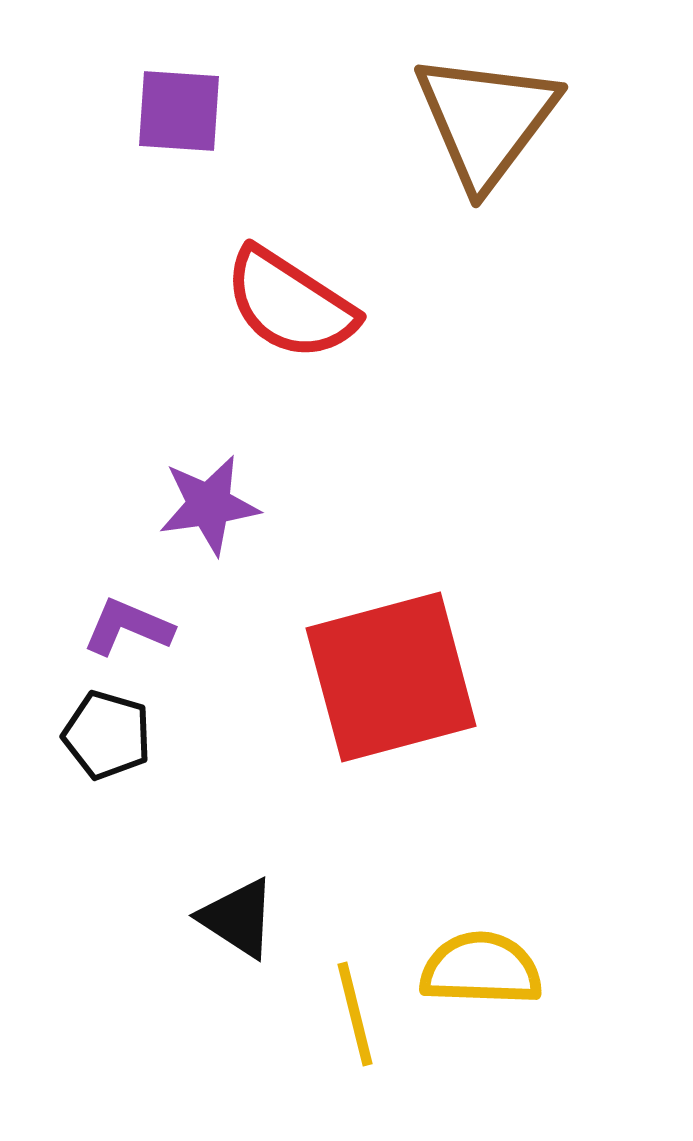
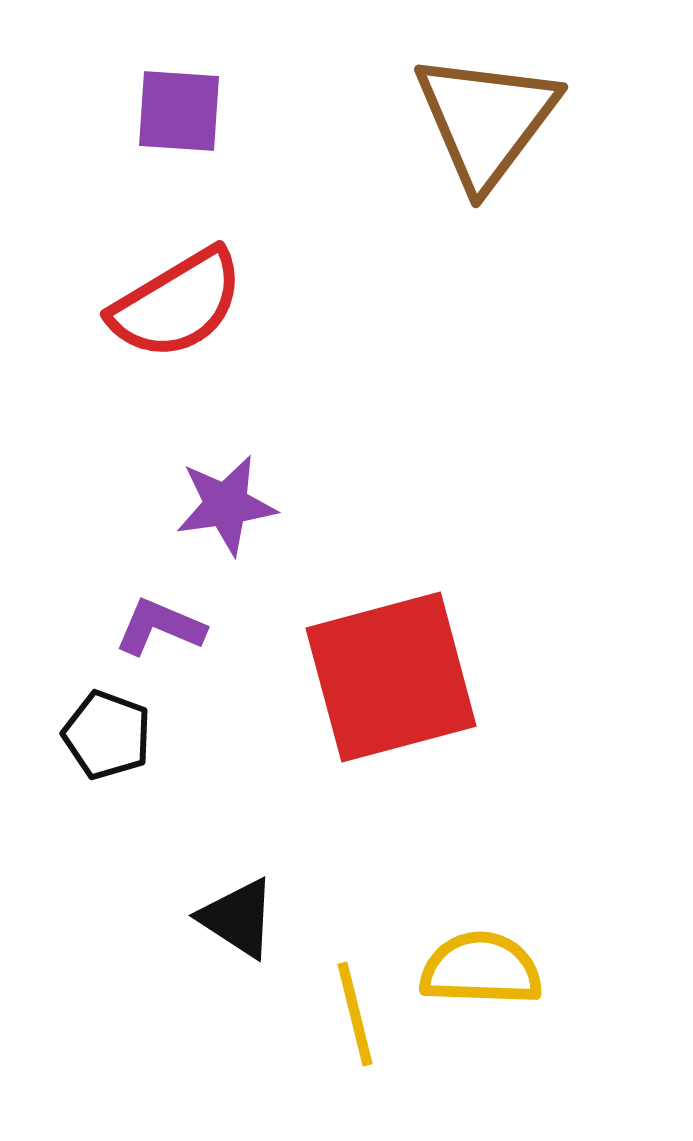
red semicircle: moved 113 px left; rotated 64 degrees counterclockwise
purple star: moved 17 px right
purple L-shape: moved 32 px right
black pentagon: rotated 4 degrees clockwise
